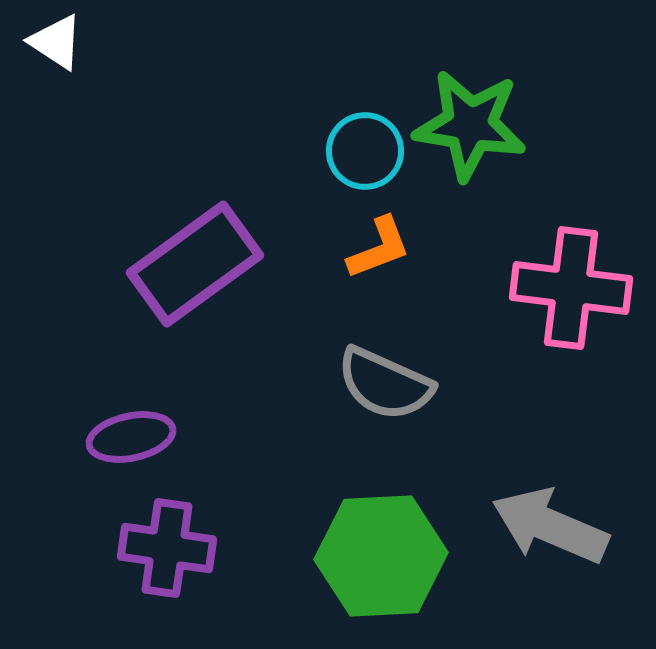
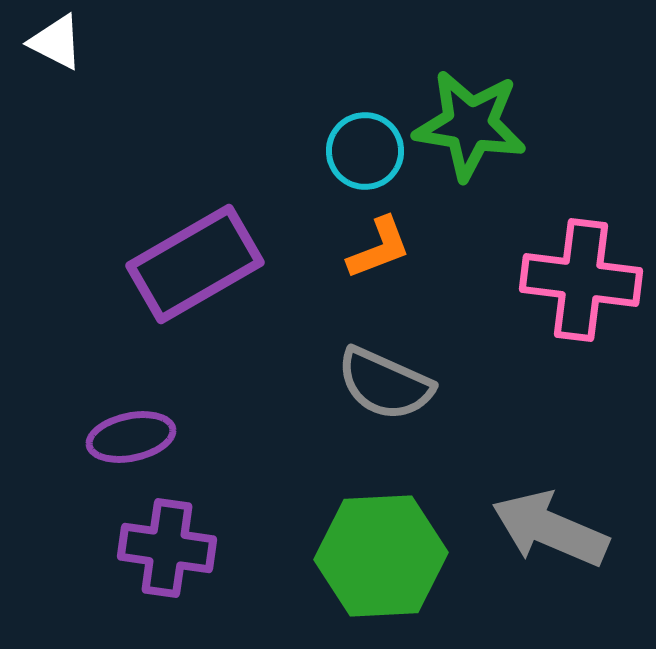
white triangle: rotated 6 degrees counterclockwise
purple rectangle: rotated 6 degrees clockwise
pink cross: moved 10 px right, 8 px up
gray arrow: moved 3 px down
